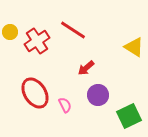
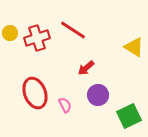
yellow circle: moved 1 px down
red cross: moved 3 px up; rotated 15 degrees clockwise
red ellipse: rotated 12 degrees clockwise
